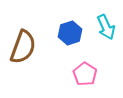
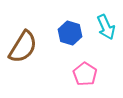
blue hexagon: rotated 25 degrees counterclockwise
brown semicircle: rotated 12 degrees clockwise
